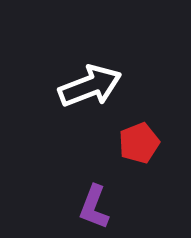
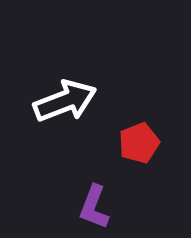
white arrow: moved 25 px left, 15 px down
